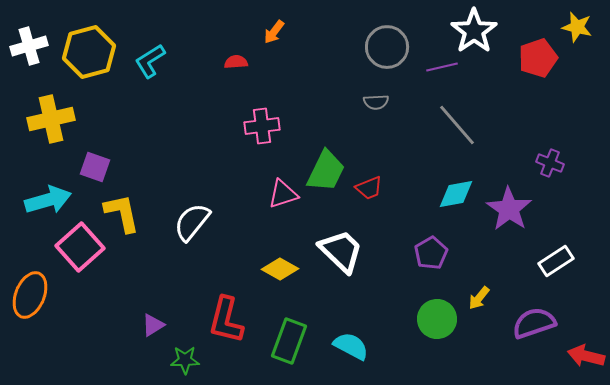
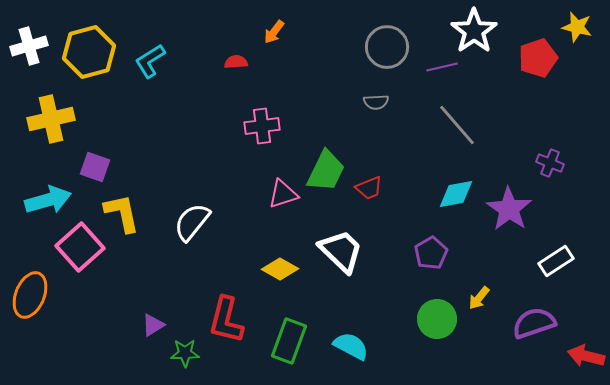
green star: moved 7 px up
